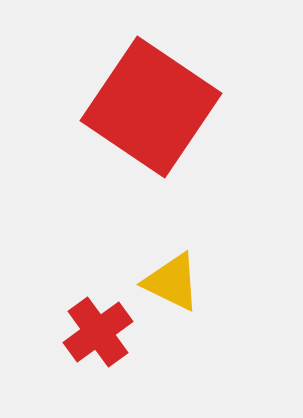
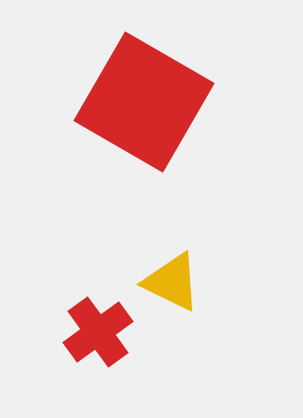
red square: moved 7 px left, 5 px up; rotated 4 degrees counterclockwise
